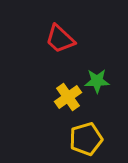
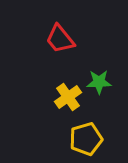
red trapezoid: rotated 8 degrees clockwise
green star: moved 2 px right, 1 px down
